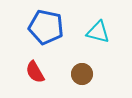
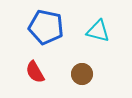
cyan triangle: moved 1 px up
